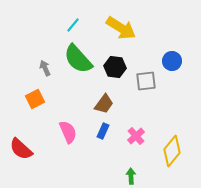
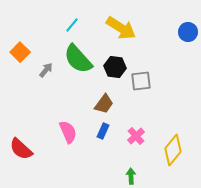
cyan line: moved 1 px left
blue circle: moved 16 px right, 29 px up
gray arrow: moved 1 px right, 2 px down; rotated 63 degrees clockwise
gray square: moved 5 px left
orange square: moved 15 px left, 47 px up; rotated 18 degrees counterclockwise
yellow diamond: moved 1 px right, 1 px up
